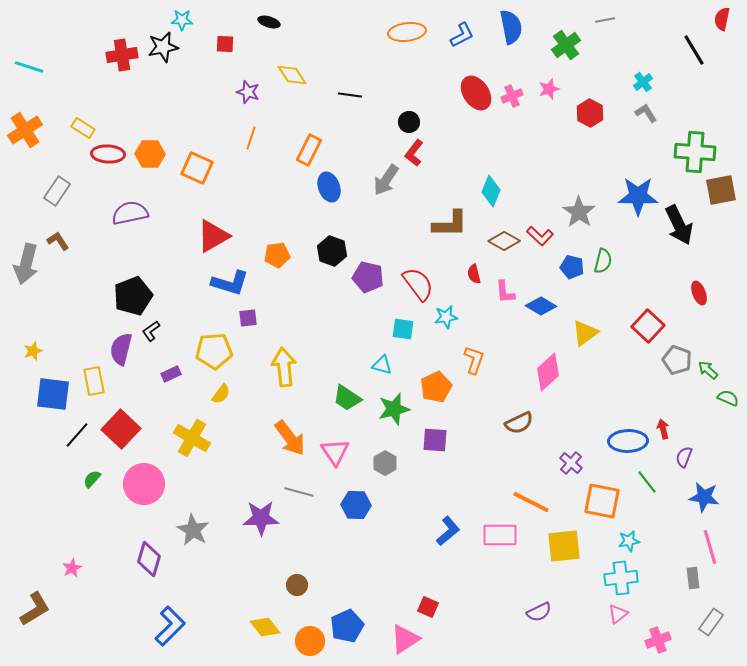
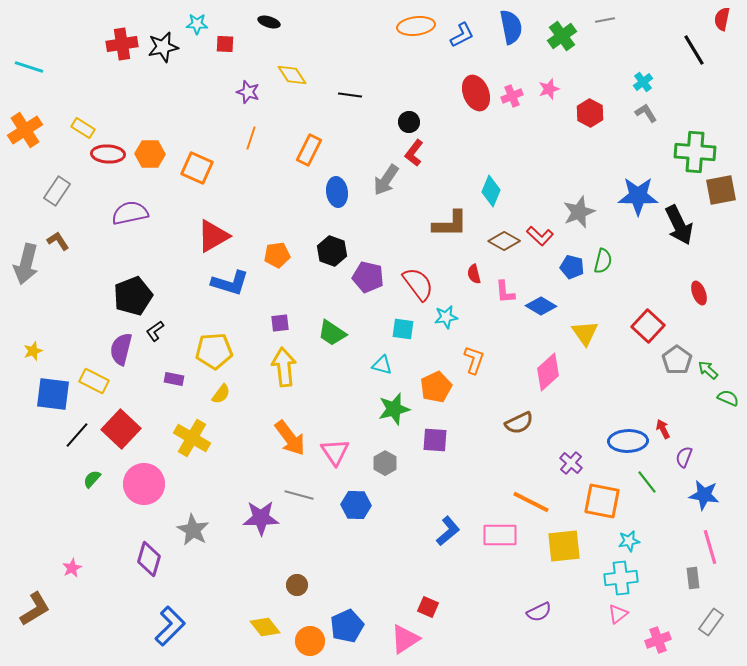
cyan star at (182, 20): moved 15 px right, 4 px down
orange ellipse at (407, 32): moved 9 px right, 6 px up
green cross at (566, 45): moved 4 px left, 9 px up
red cross at (122, 55): moved 11 px up
red ellipse at (476, 93): rotated 12 degrees clockwise
blue ellipse at (329, 187): moved 8 px right, 5 px down; rotated 12 degrees clockwise
gray star at (579, 212): rotated 16 degrees clockwise
purple square at (248, 318): moved 32 px right, 5 px down
black L-shape at (151, 331): moved 4 px right
yellow triangle at (585, 333): rotated 28 degrees counterclockwise
gray pentagon at (677, 360): rotated 16 degrees clockwise
purple rectangle at (171, 374): moved 3 px right, 5 px down; rotated 36 degrees clockwise
yellow rectangle at (94, 381): rotated 52 degrees counterclockwise
green trapezoid at (347, 398): moved 15 px left, 65 px up
red arrow at (663, 429): rotated 12 degrees counterclockwise
gray line at (299, 492): moved 3 px down
blue star at (704, 497): moved 2 px up
